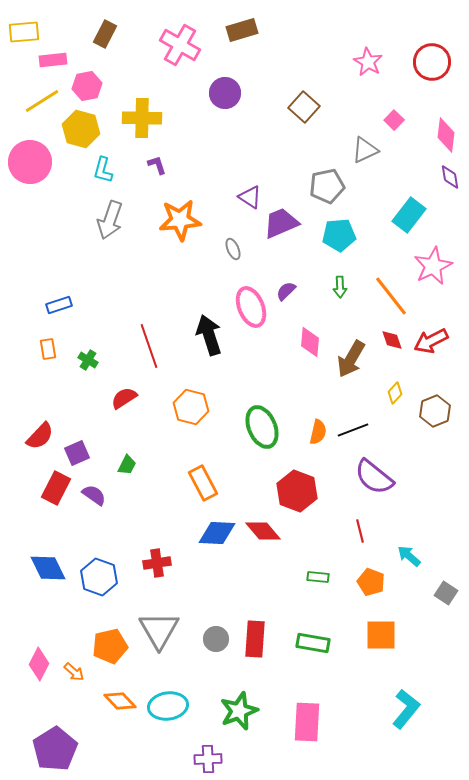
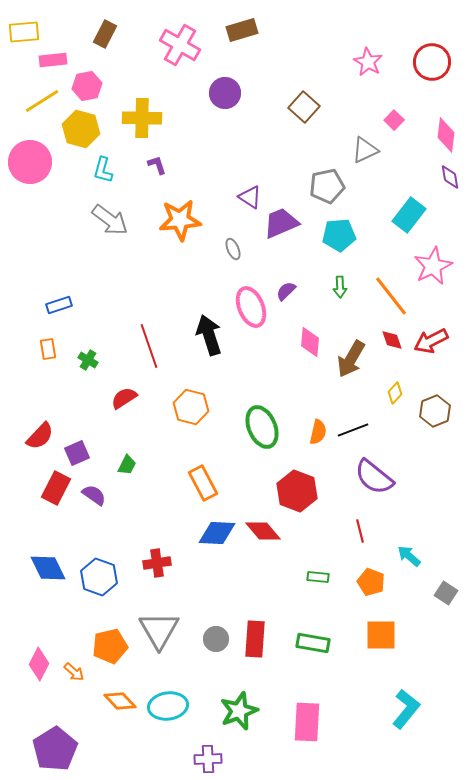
gray arrow at (110, 220): rotated 72 degrees counterclockwise
